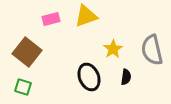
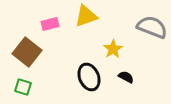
pink rectangle: moved 1 px left, 5 px down
gray semicircle: moved 23 px up; rotated 124 degrees clockwise
black semicircle: rotated 70 degrees counterclockwise
